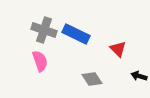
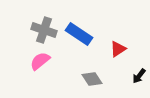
blue rectangle: moved 3 px right; rotated 8 degrees clockwise
red triangle: rotated 42 degrees clockwise
pink semicircle: rotated 110 degrees counterclockwise
black arrow: rotated 70 degrees counterclockwise
